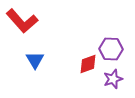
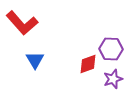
red L-shape: moved 2 px down
